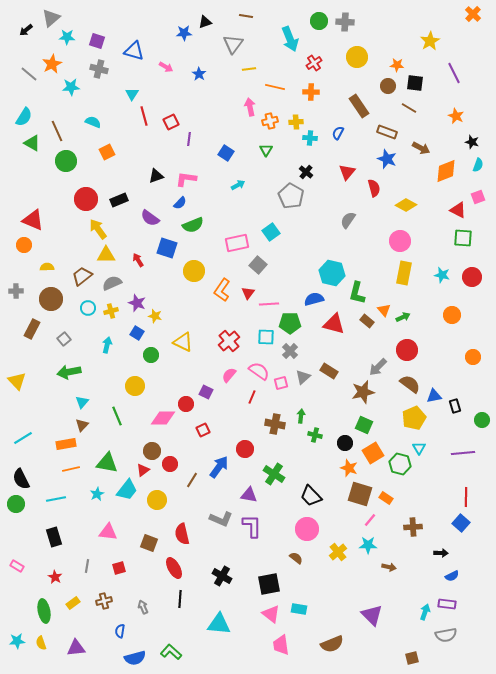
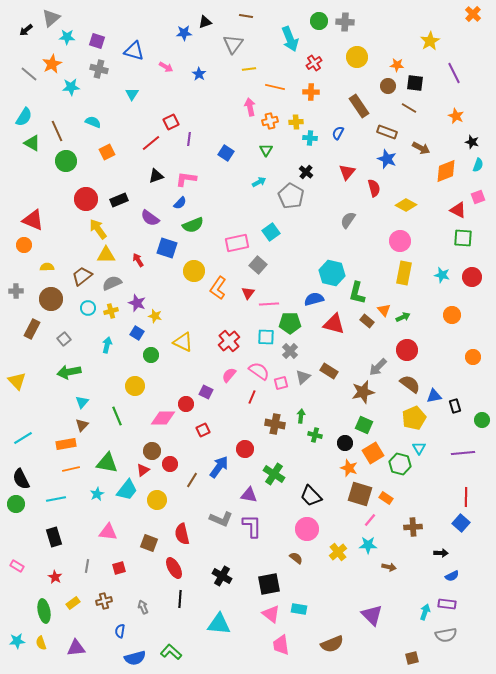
red line at (144, 116): moved 7 px right, 27 px down; rotated 66 degrees clockwise
cyan arrow at (238, 185): moved 21 px right, 3 px up
orange L-shape at (222, 290): moved 4 px left, 2 px up
